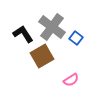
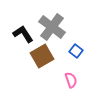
blue square: moved 13 px down
pink semicircle: rotated 77 degrees counterclockwise
